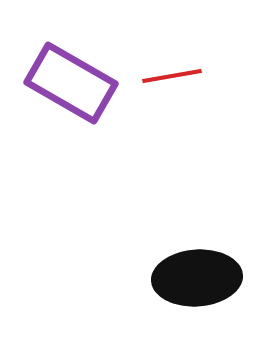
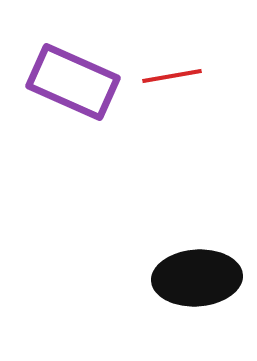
purple rectangle: moved 2 px right, 1 px up; rotated 6 degrees counterclockwise
